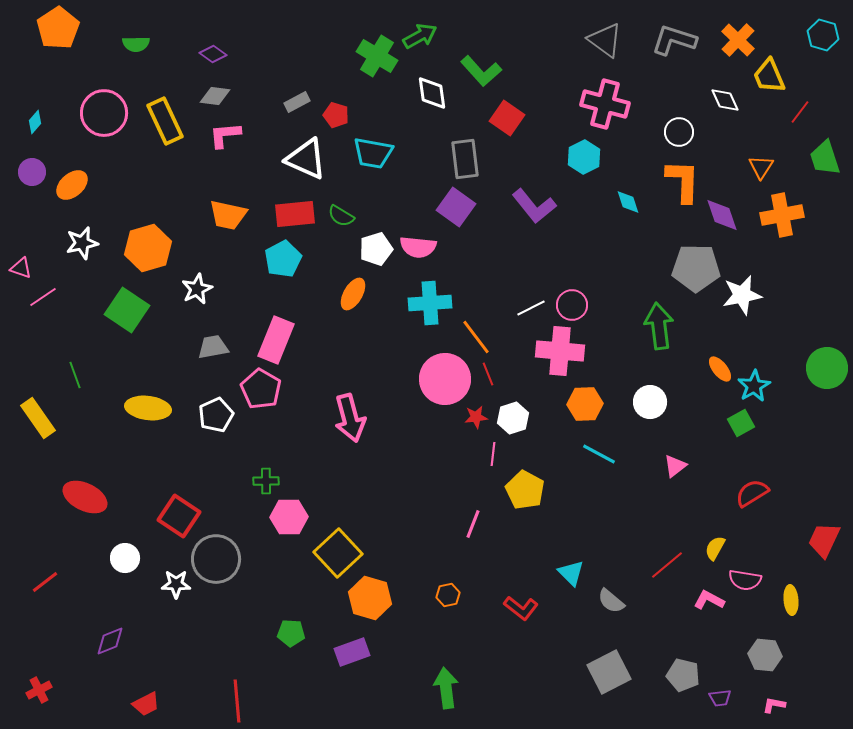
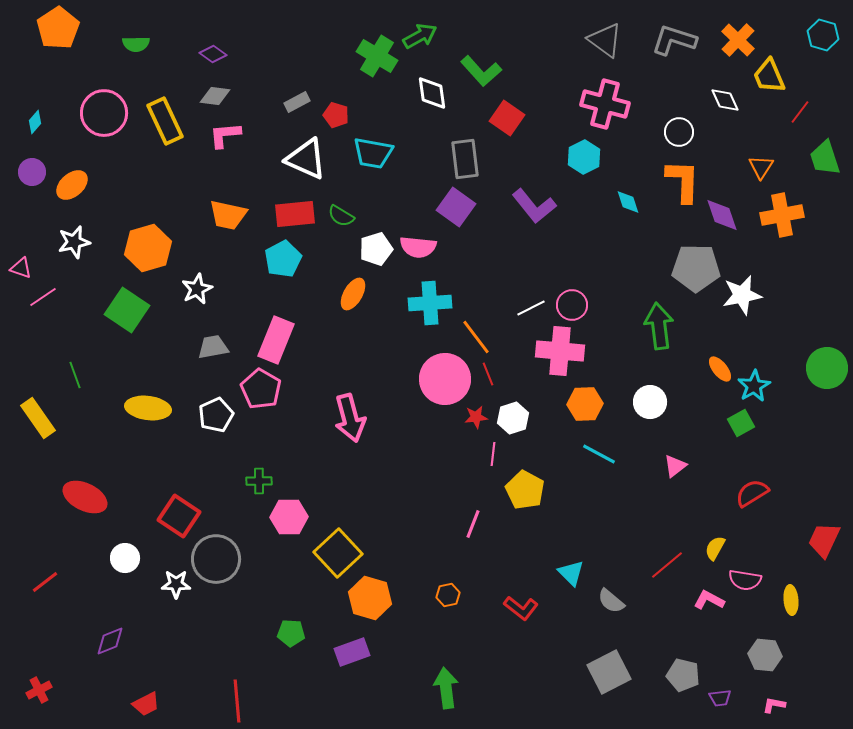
white star at (82, 243): moved 8 px left, 1 px up
green cross at (266, 481): moved 7 px left
